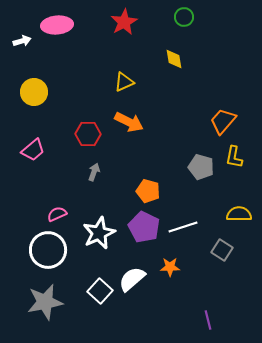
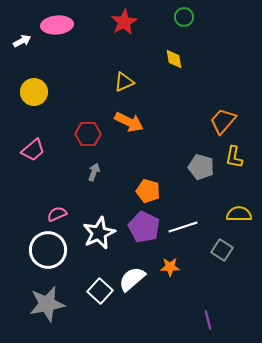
white arrow: rotated 12 degrees counterclockwise
gray star: moved 2 px right, 2 px down
